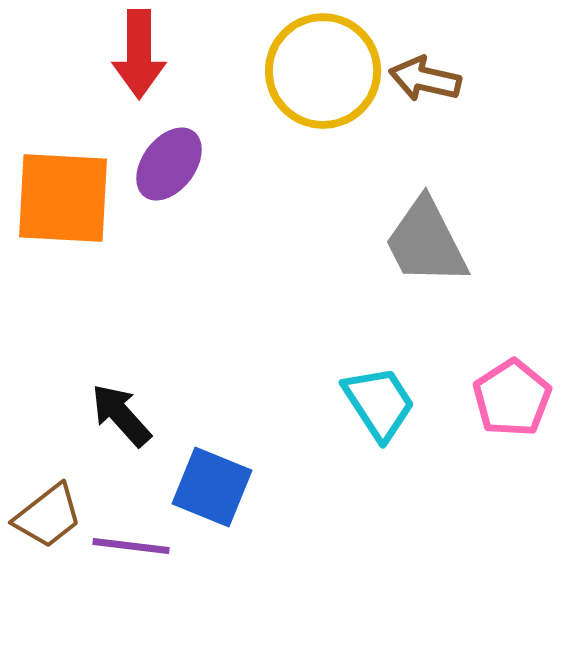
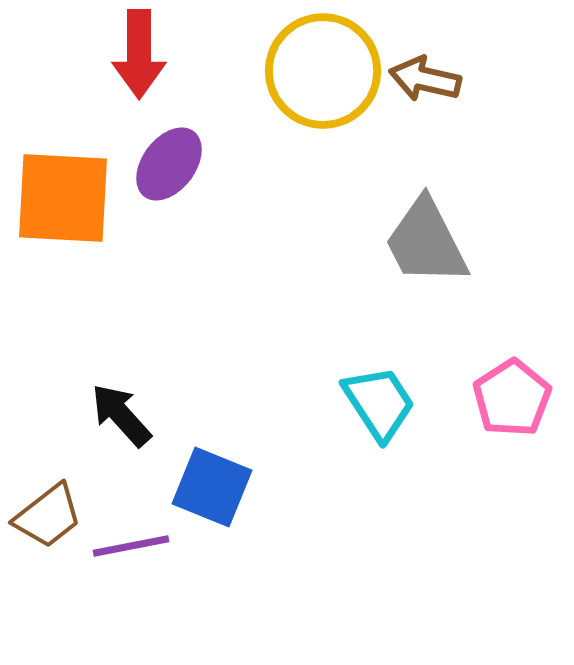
purple line: rotated 18 degrees counterclockwise
